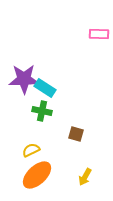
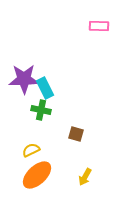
pink rectangle: moved 8 px up
cyan rectangle: rotated 30 degrees clockwise
green cross: moved 1 px left, 1 px up
